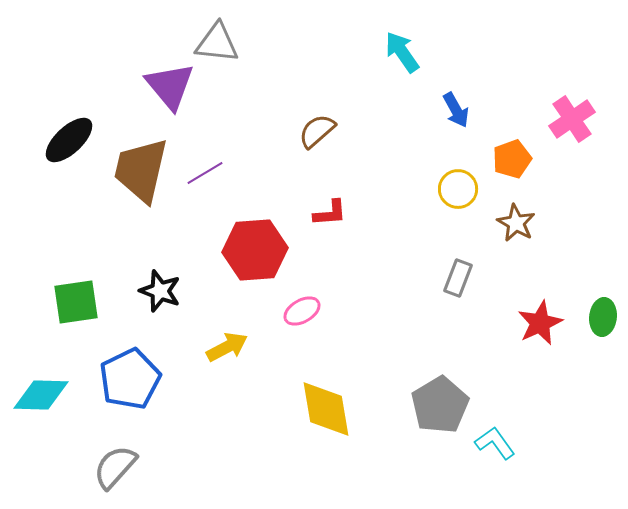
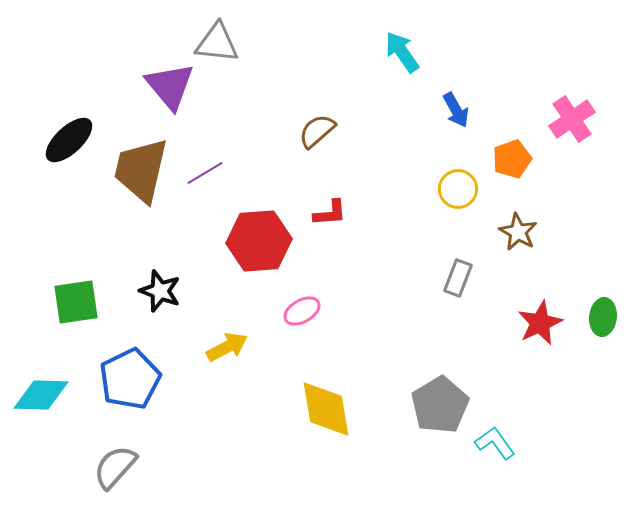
brown star: moved 2 px right, 9 px down
red hexagon: moved 4 px right, 9 px up
